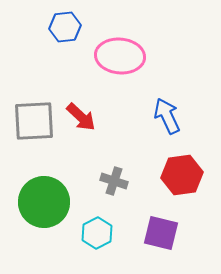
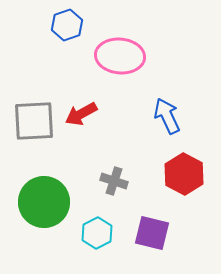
blue hexagon: moved 2 px right, 2 px up; rotated 12 degrees counterclockwise
red arrow: moved 3 px up; rotated 108 degrees clockwise
red hexagon: moved 2 px right, 1 px up; rotated 24 degrees counterclockwise
purple square: moved 9 px left
